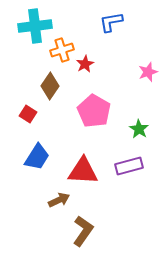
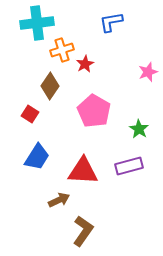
cyan cross: moved 2 px right, 3 px up
red square: moved 2 px right
